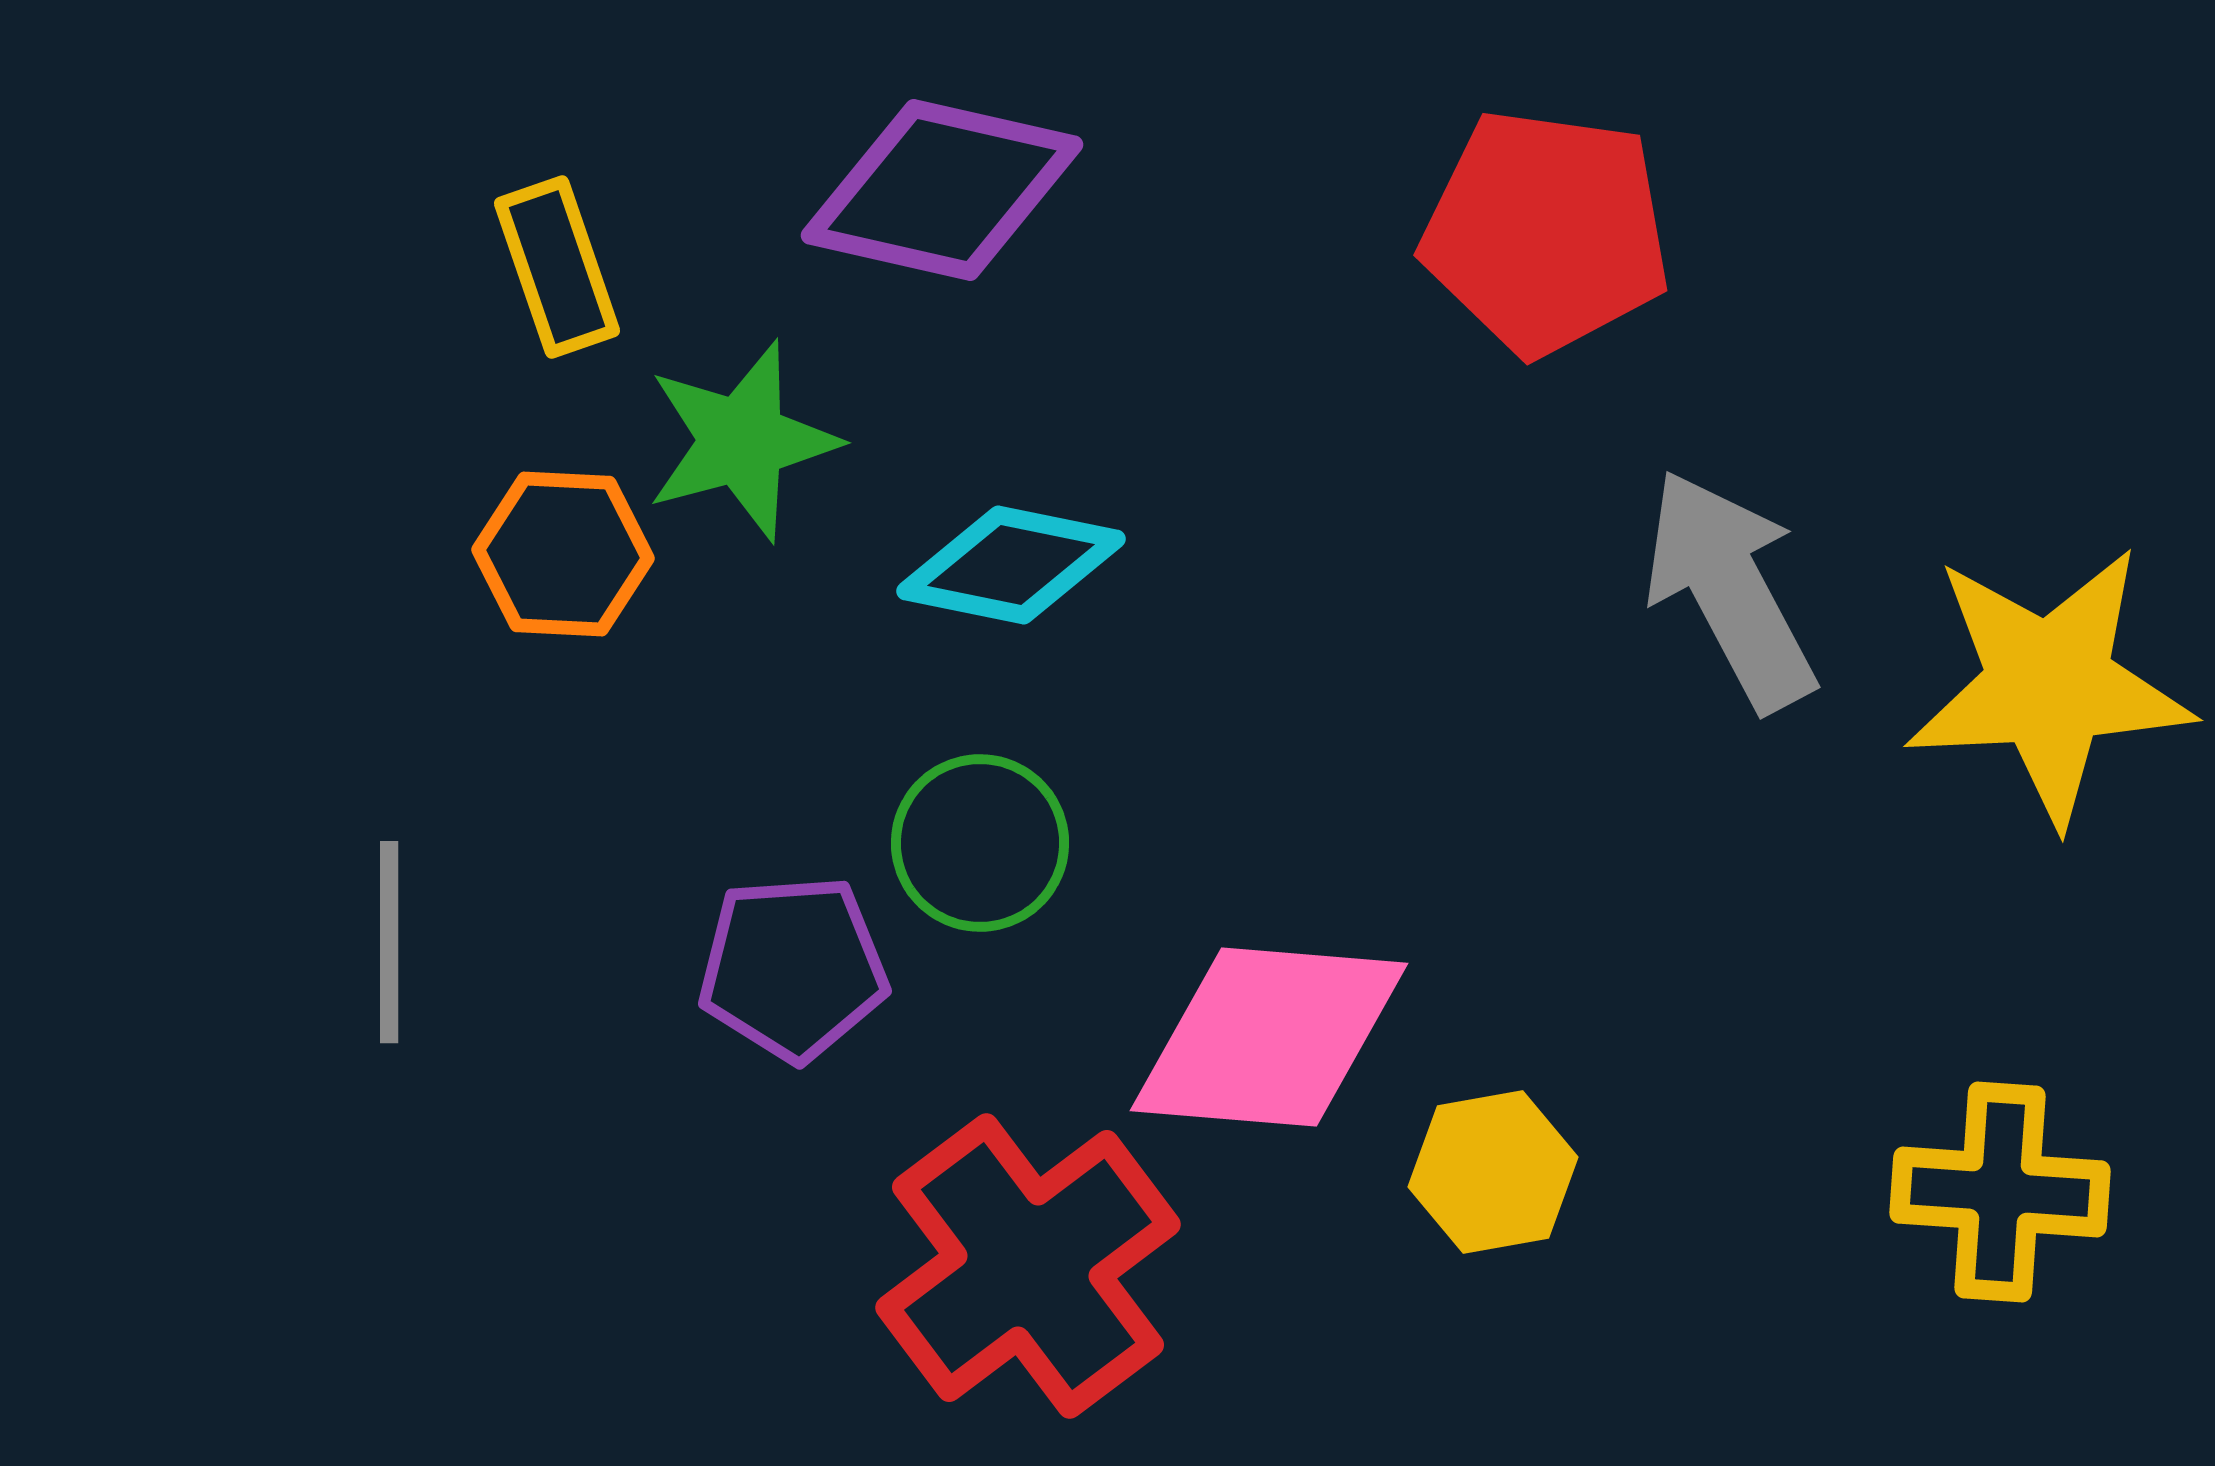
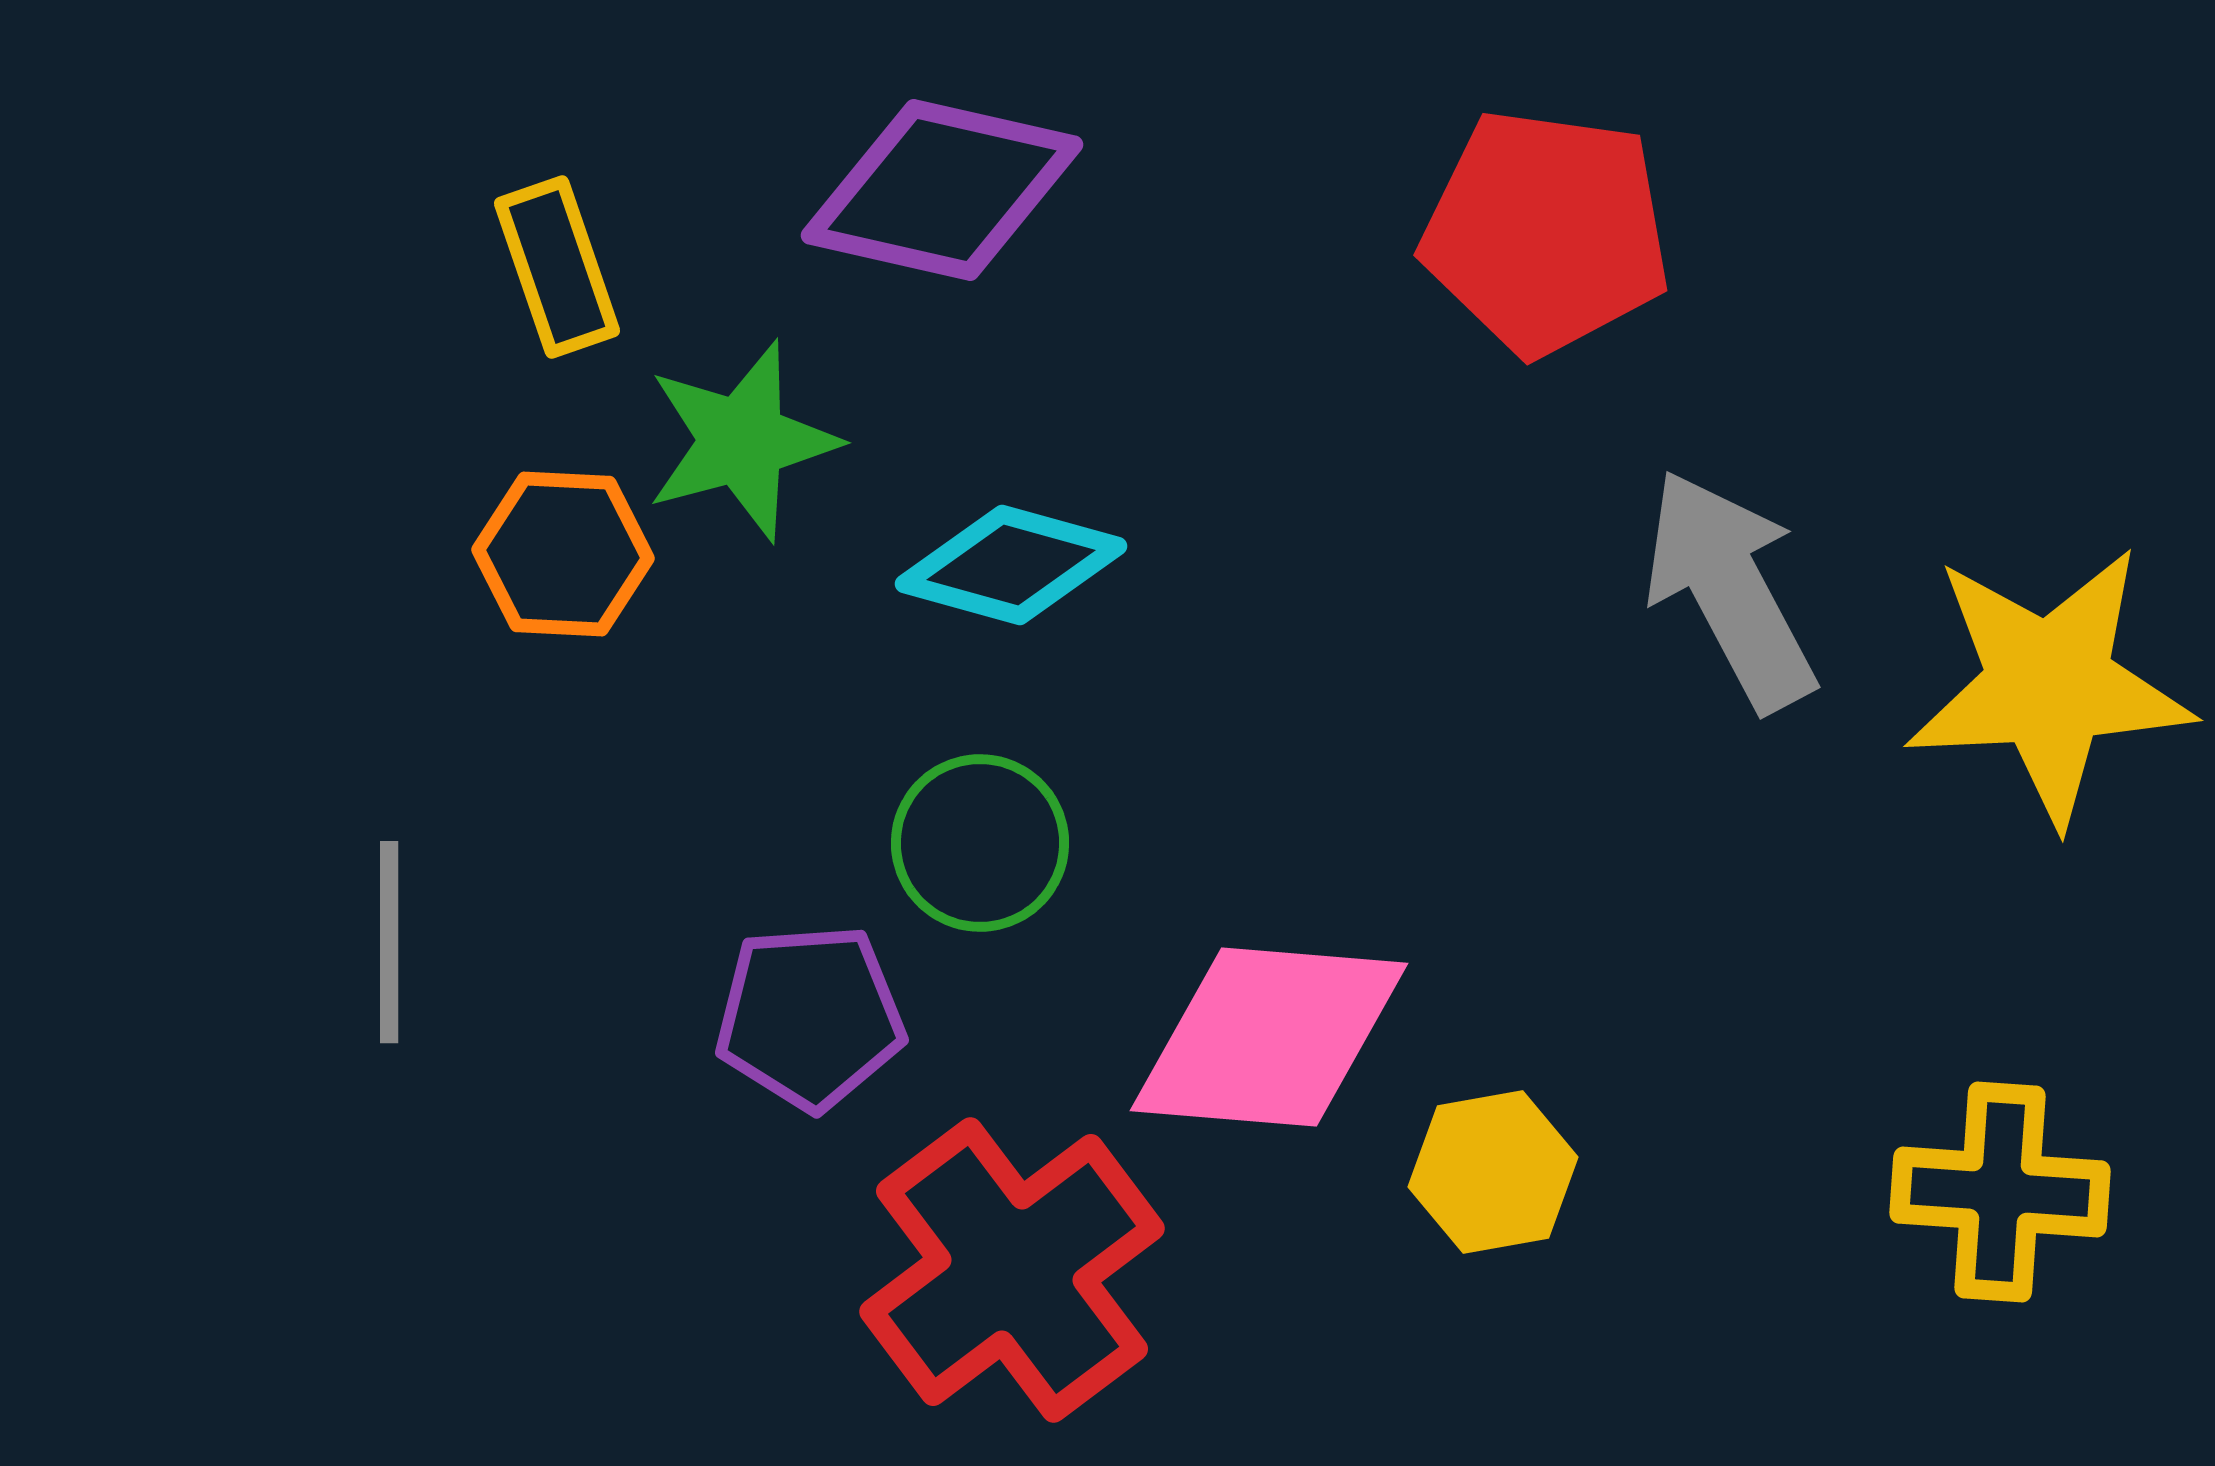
cyan diamond: rotated 4 degrees clockwise
purple pentagon: moved 17 px right, 49 px down
red cross: moved 16 px left, 4 px down
